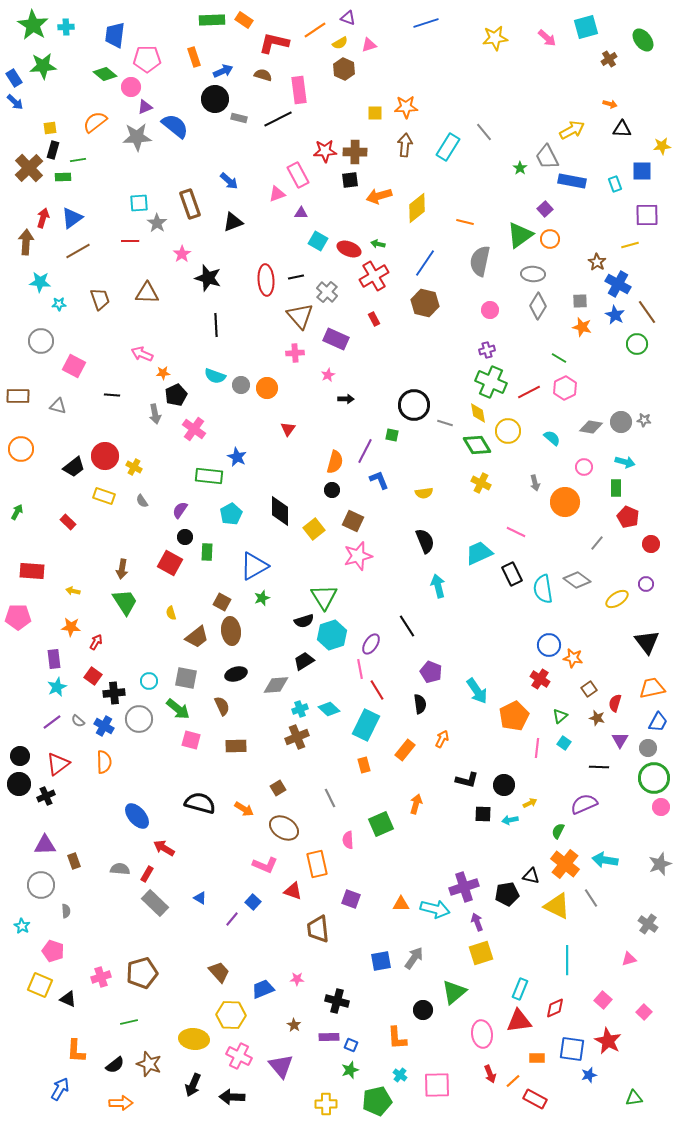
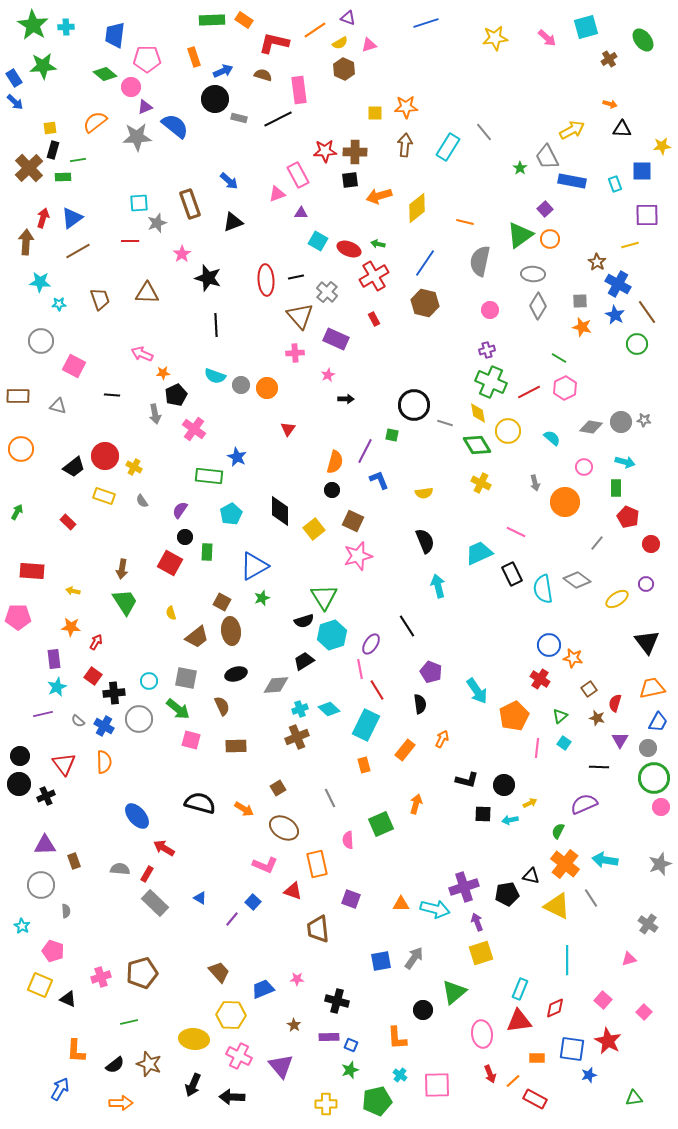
gray star at (157, 223): rotated 18 degrees clockwise
purple line at (52, 722): moved 9 px left, 8 px up; rotated 24 degrees clockwise
red triangle at (58, 764): moved 6 px right; rotated 30 degrees counterclockwise
